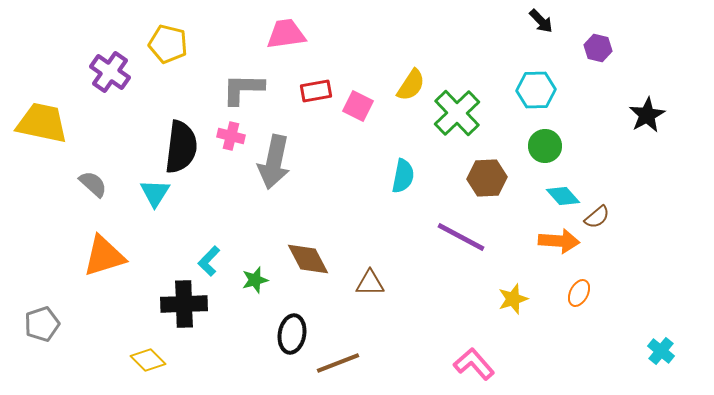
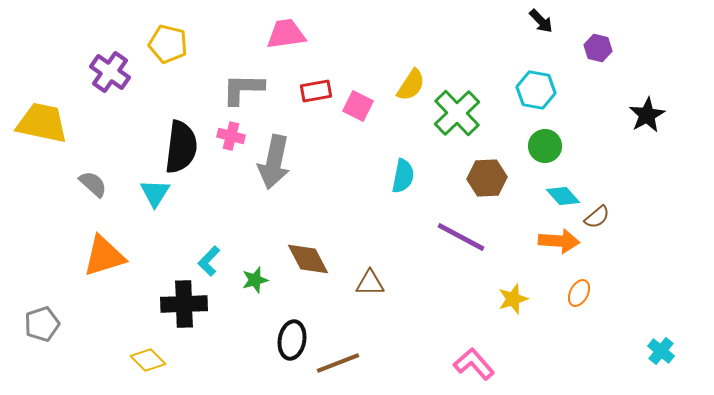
cyan hexagon: rotated 12 degrees clockwise
black ellipse: moved 6 px down
